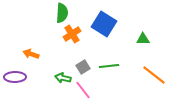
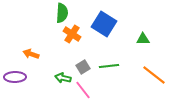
orange cross: rotated 24 degrees counterclockwise
